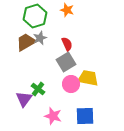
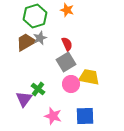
yellow trapezoid: moved 1 px right, 1 px up
